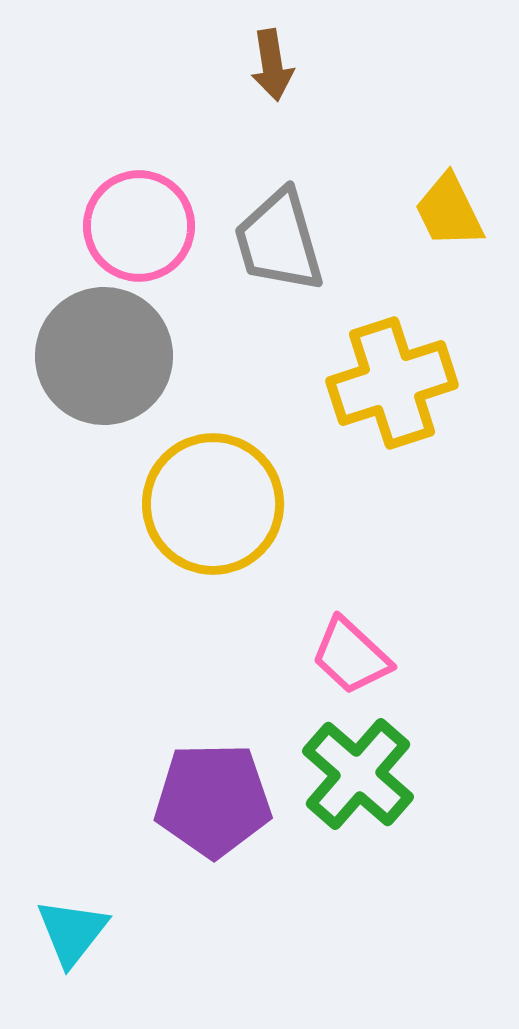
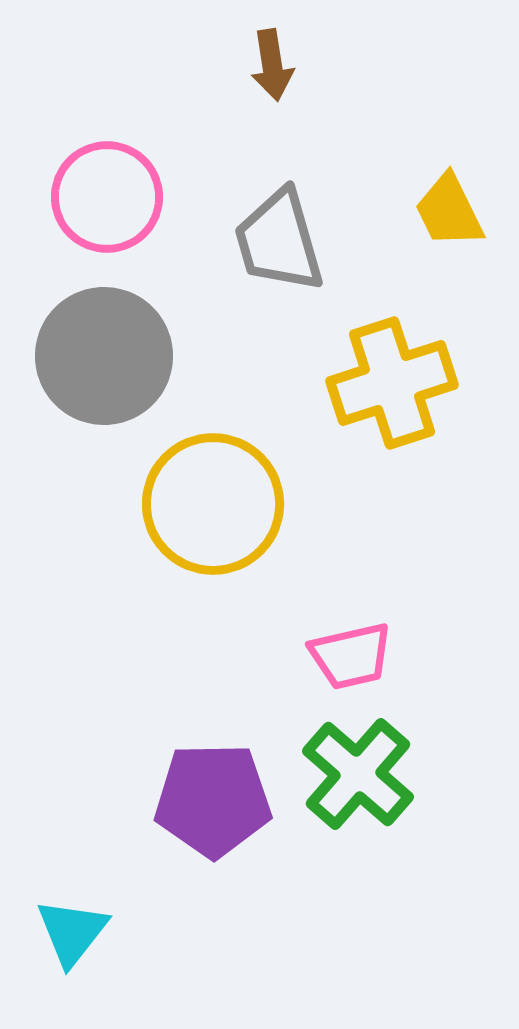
pink circle: moved 32 px left, 29 px up
pink trapezoid: rotated 56 degrees counterclockwise
